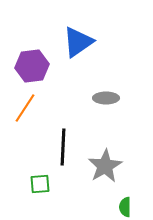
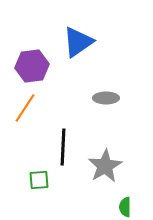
green square: moved 1 px left, 4 px up
